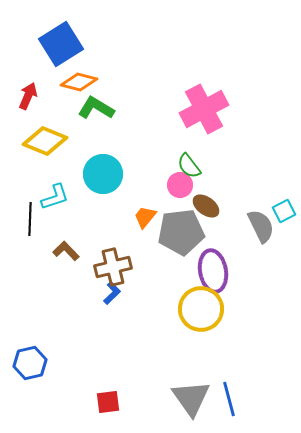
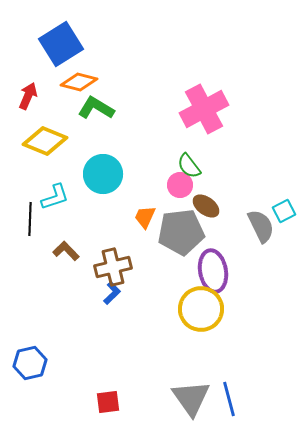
orange trapezoid: rotated 15 degrees counterclockwise
